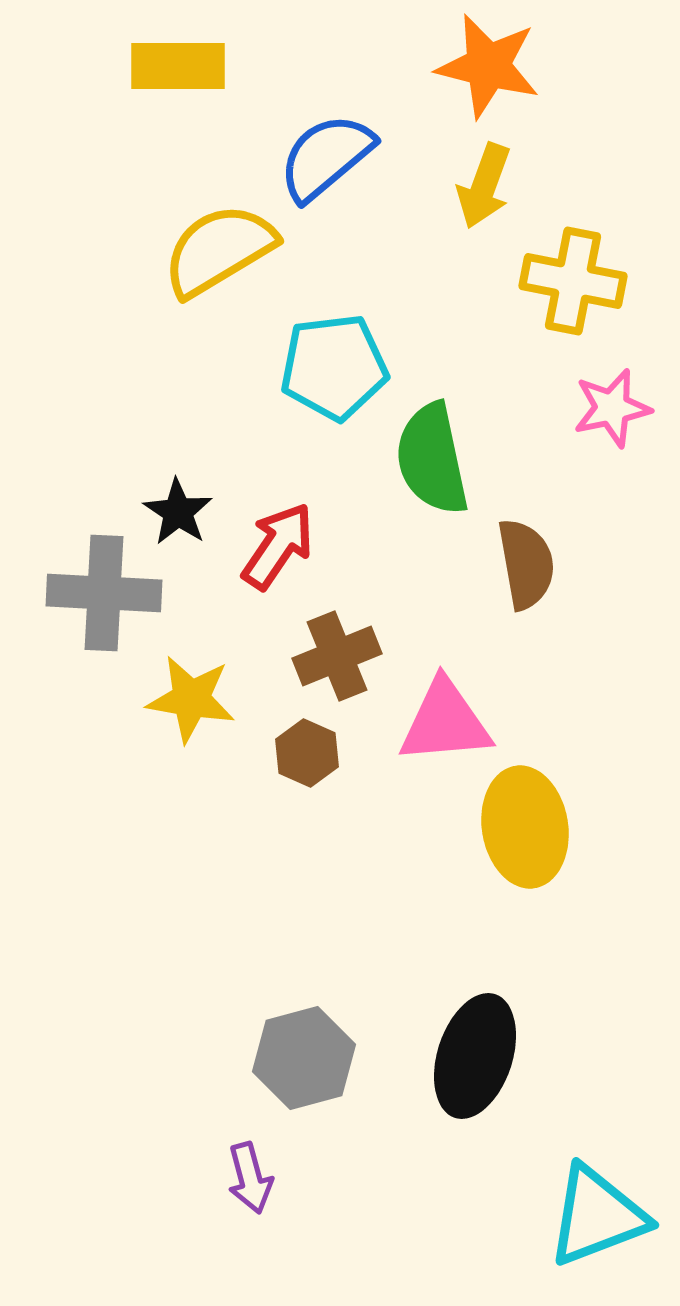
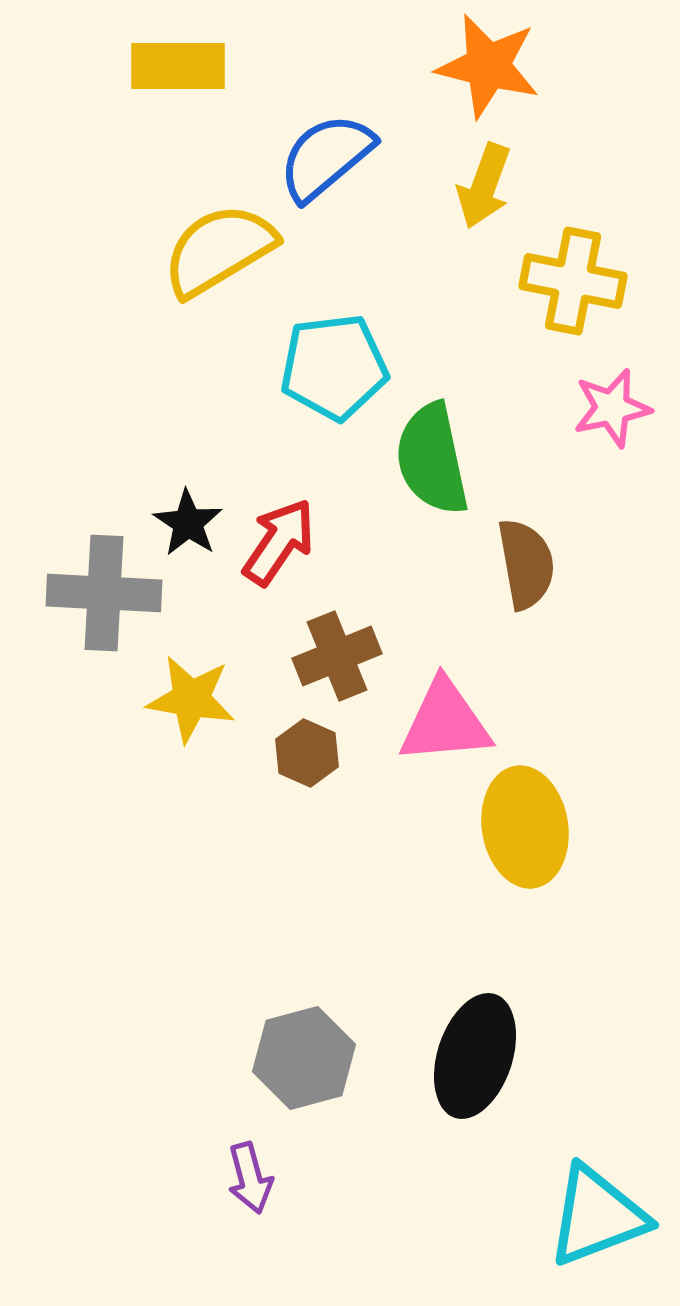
black star: moved 10 px right, 11 px down
red arrow: moved 1 px right, 4 px up
